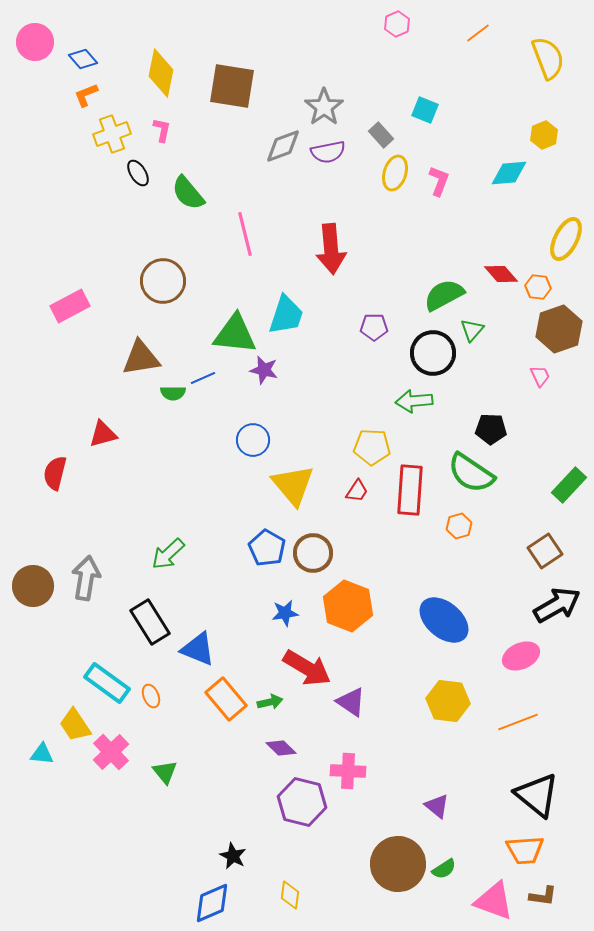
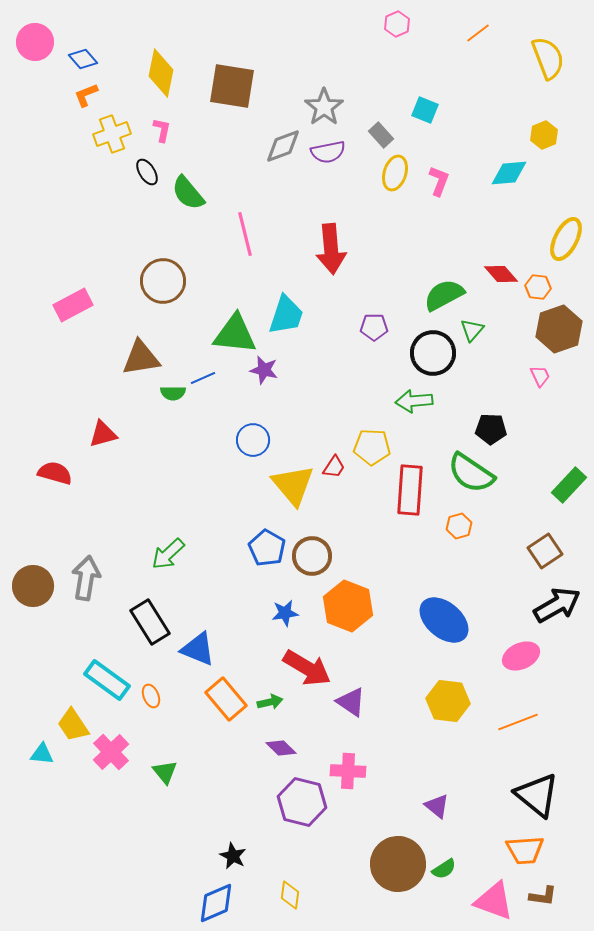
black ellipse at (138, 173): moved 9 px right, 1 px up
pink rectangle at (70, 306): moved 3 px right, 1 px up
red semicircle at (55, 473): rotated 92 degrees clockwise
red trapezoid at (357, 491): moved 23 px left, 24 px up
brown circle at (313, 553): moved 1 px left, 3 px down
cyan rectangle at (107, 683): moved 3 px up
yellow trapezoid at (75, 725): moved 2 px left
blue diamond at (212, 903): moved 4 px right
